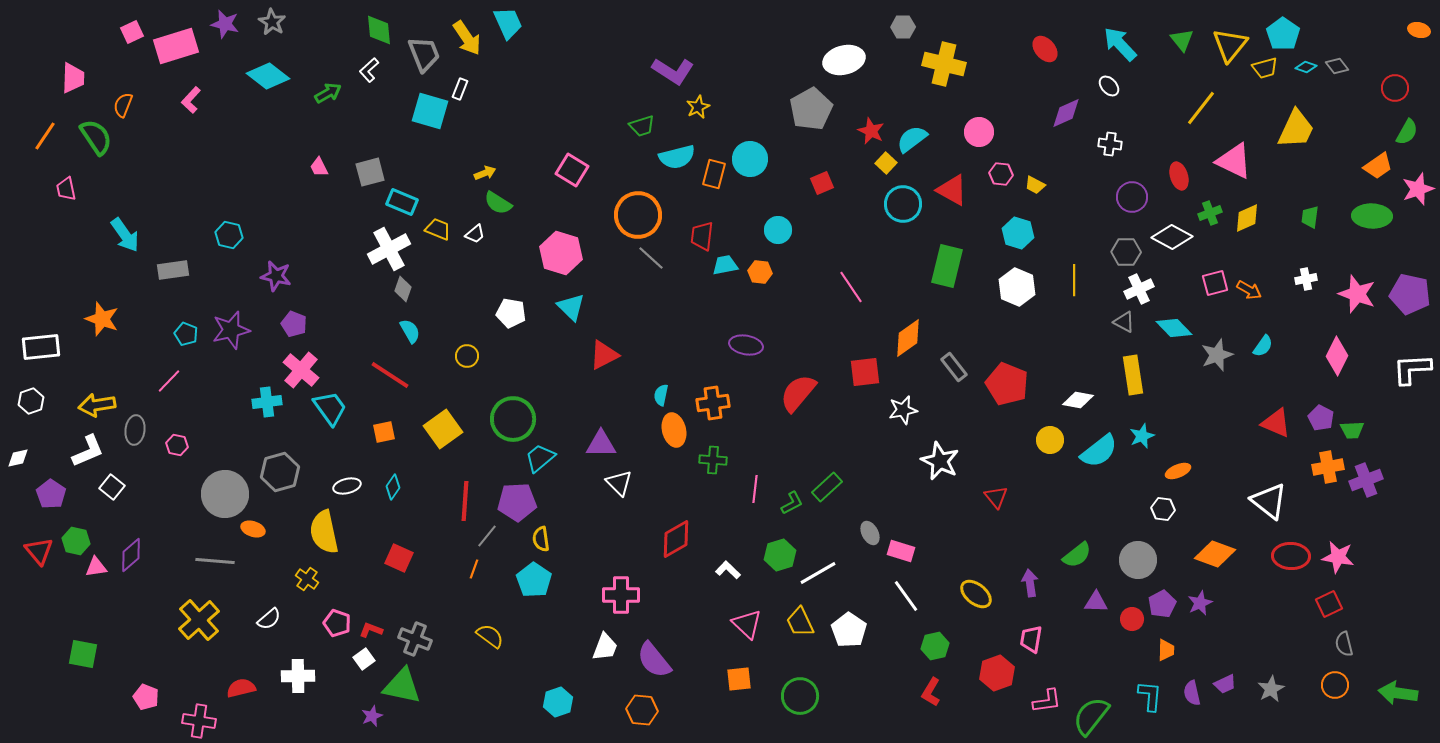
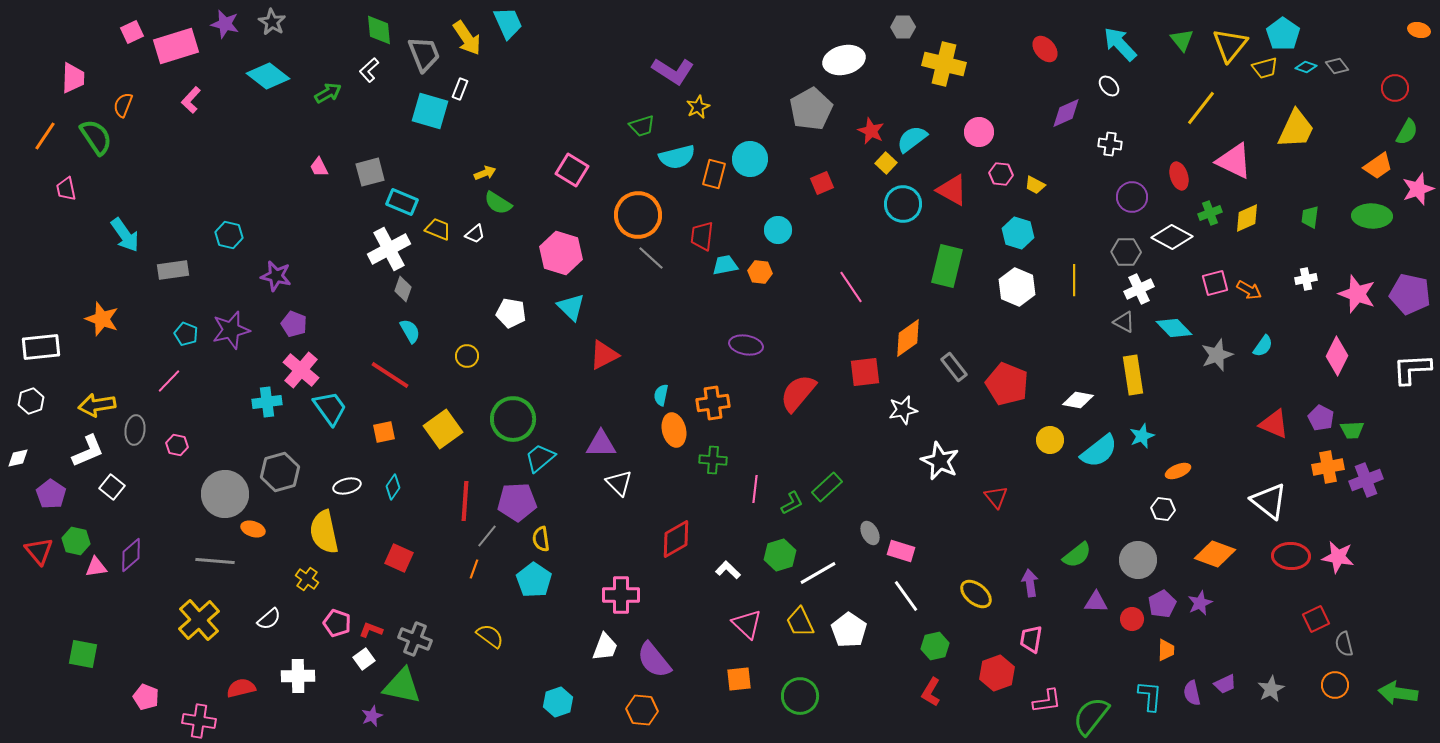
red triangle at (1276, 423): moved 2 px left, 1 px down
red square at (1329, 604): moved 13 px left, 15 px down
